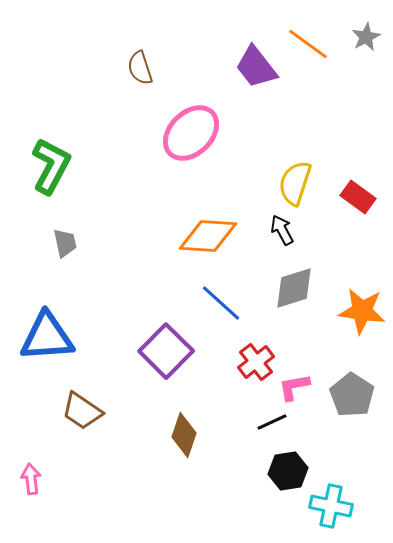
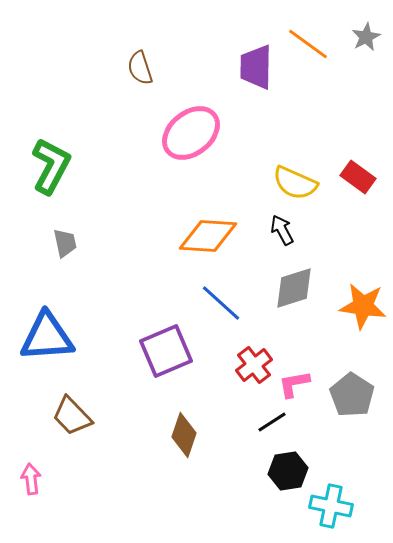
purple trapezoid: rotated 39 degrees clockwise
pink ellipse: rotated 6 degrees clockwise
yellow semicircle: rotated 84 degrees counterclockwise
red rectangle: moved 20 px up
orange star: moved 1 px right, 5 px up
purple square: rotated 22 degrees clockwise
red cross: moved 2 px left, 3 px down
pink L-shape: moved 3 px up
brown trapezoid: moved 10 px left, 5 px down; rotated 12 degrees clockwise
black line: rotated 8 degrees counterclockwise
